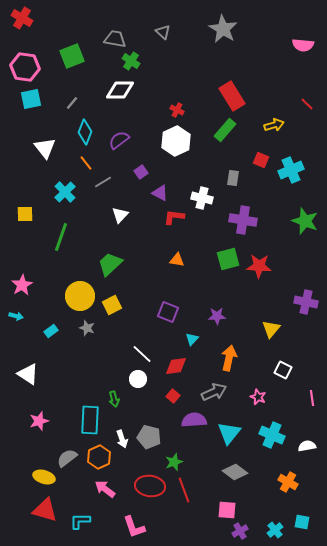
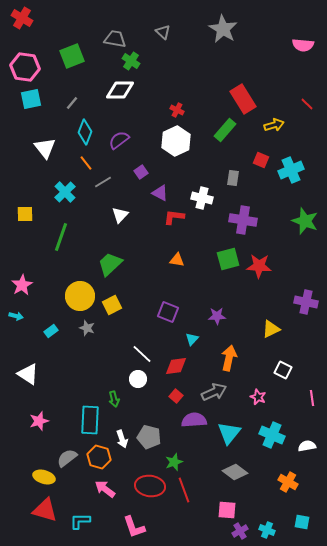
red rectangle at (232, 96): moved 11 px right, 3 px down
yellow triangle at (271, 329): rotated 24 degrees clockwise
red square at (173, 396): moved 3 px right
orange hexagon at (99, 457): rotated 20 degrees counterclockwise
cyan cross at (275, 530): moved 8 px left; rotated 28 degrees counterclockwise
